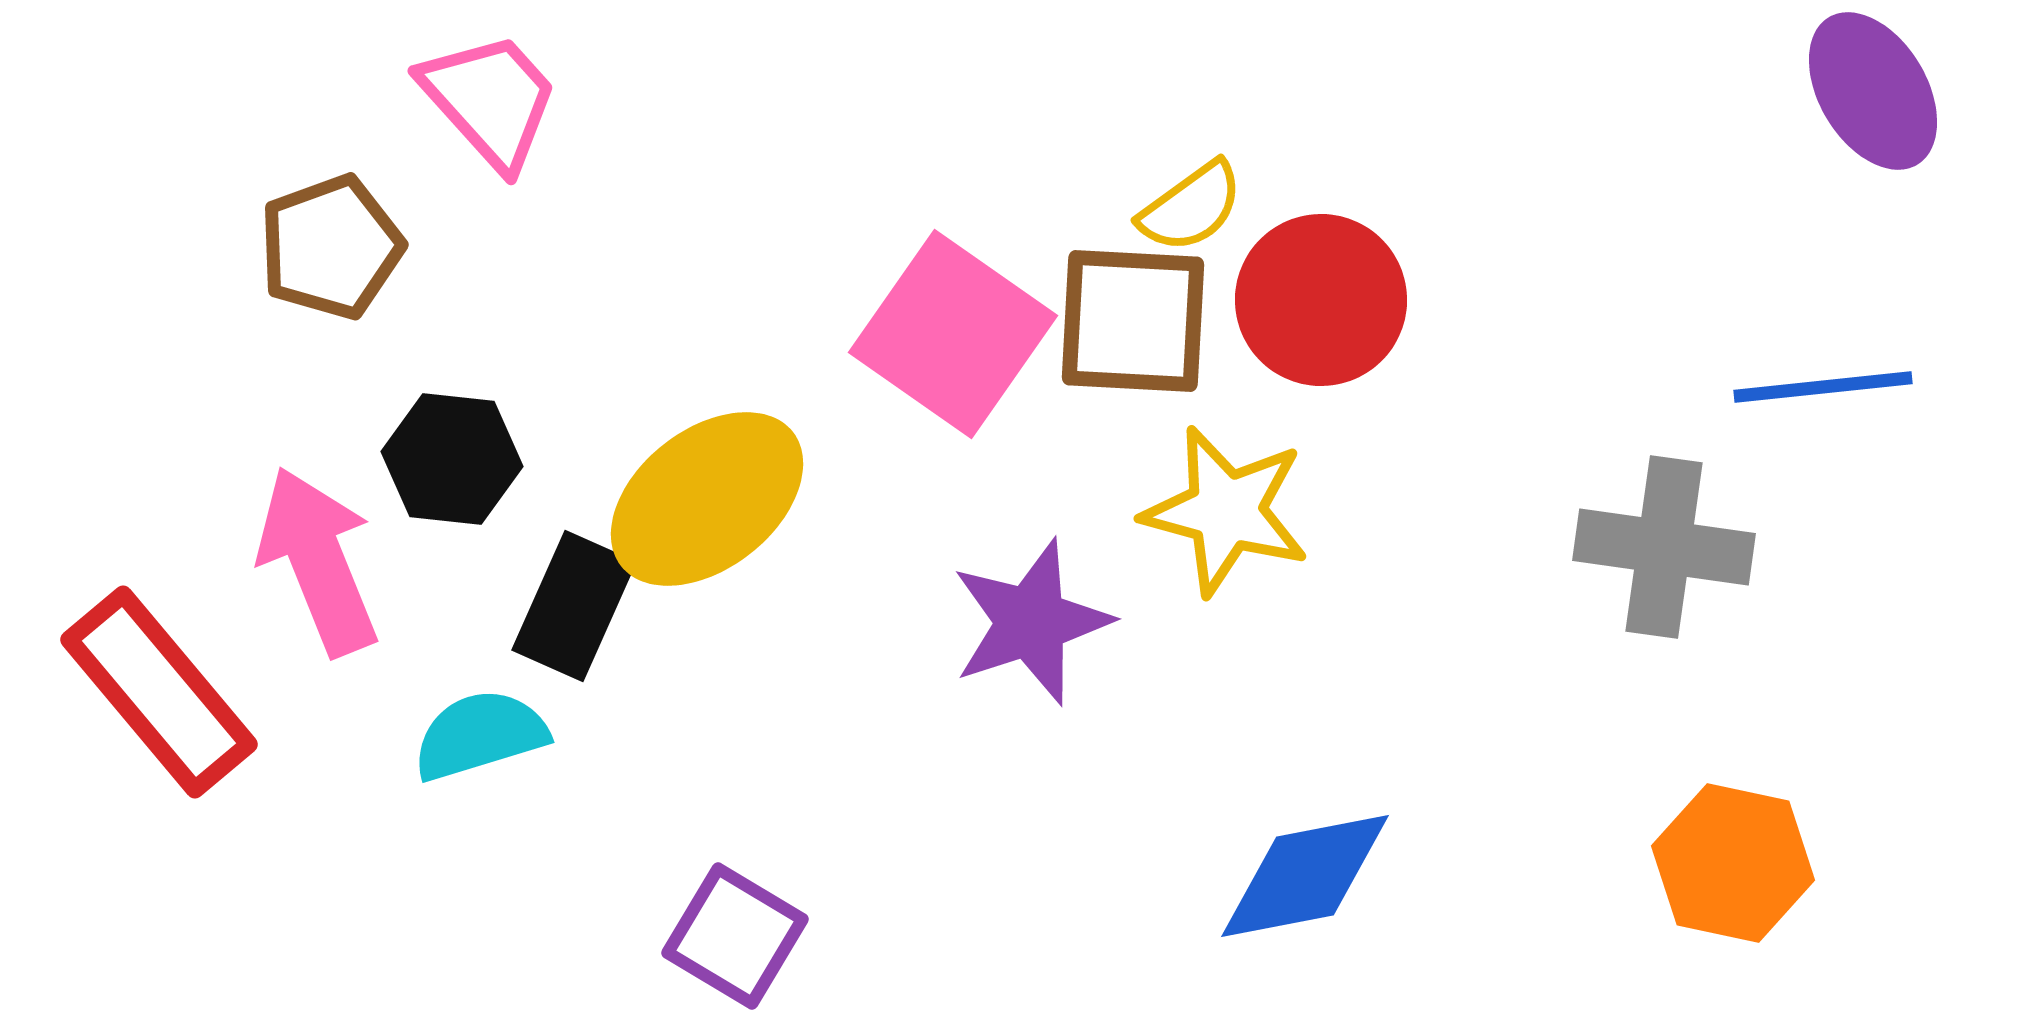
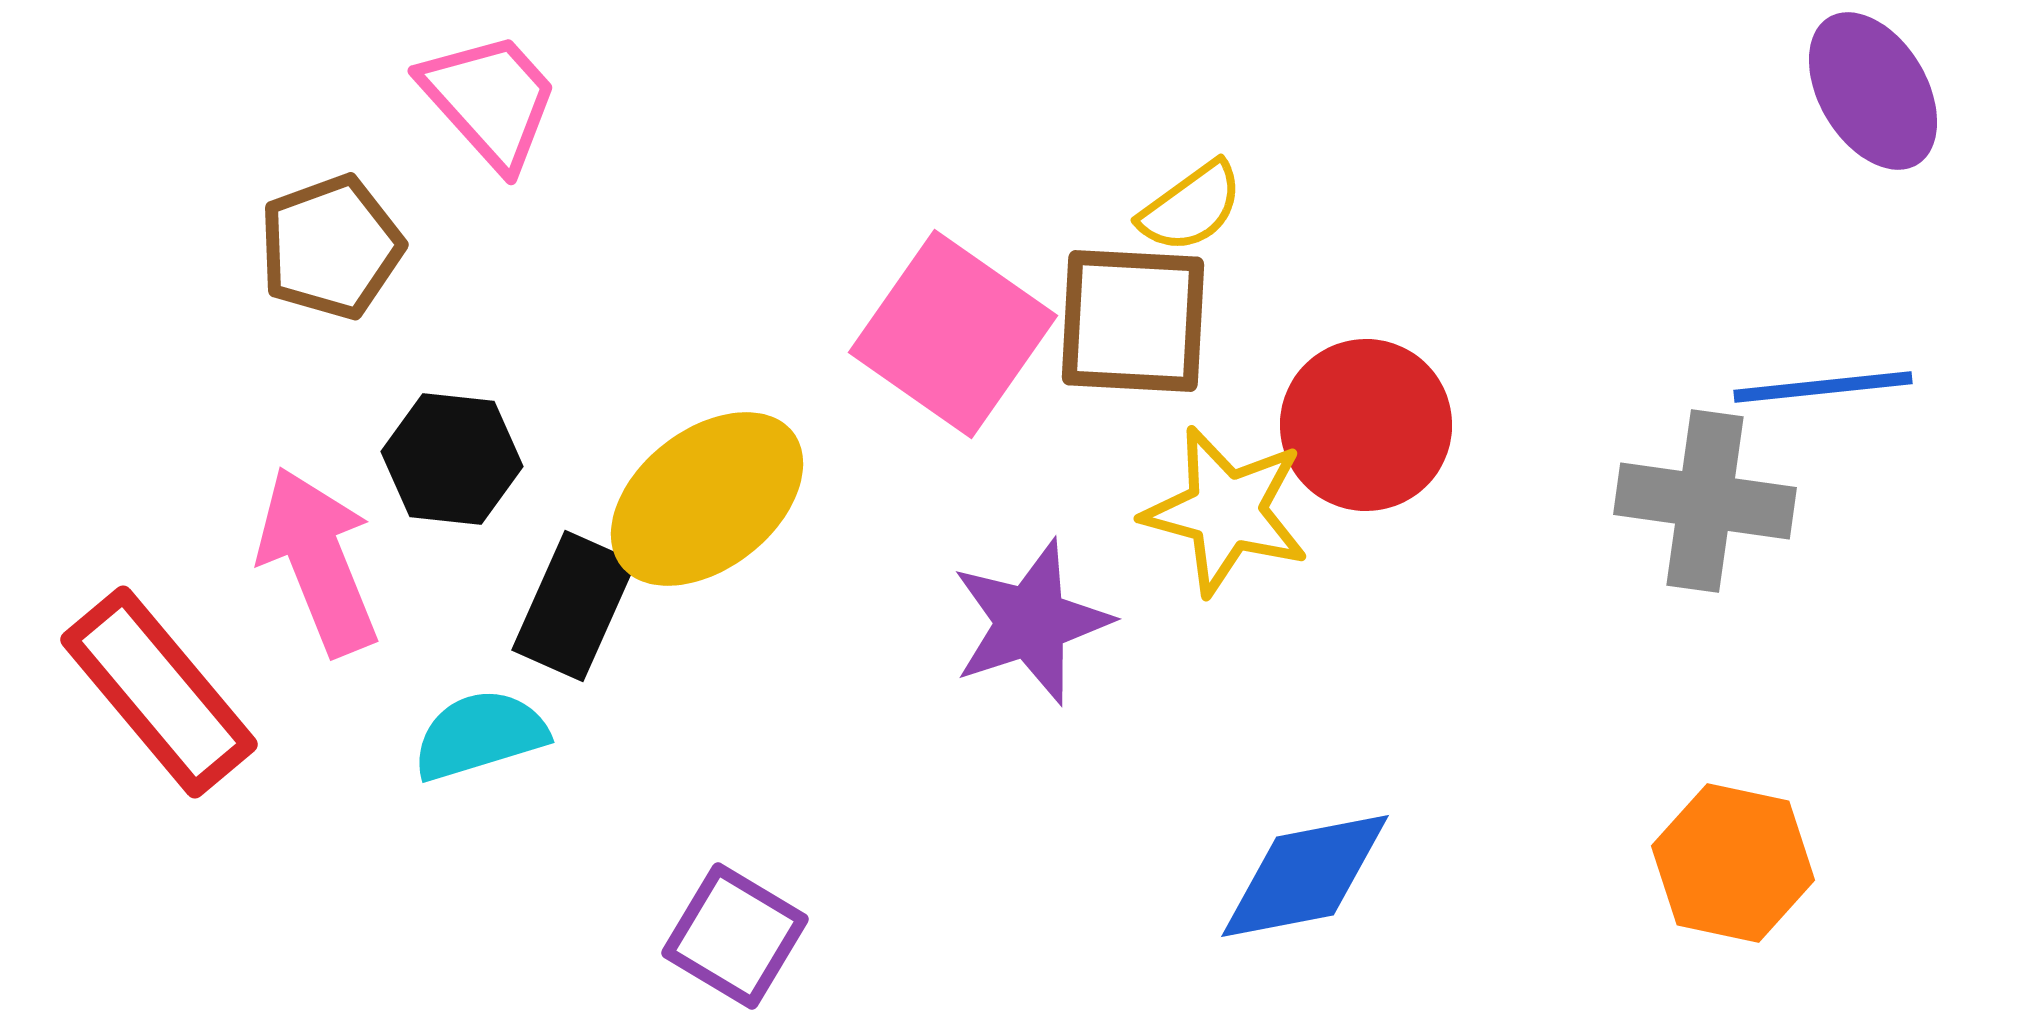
red circle: moved 45 px right, 125 px down
gray cross: moved 41 px right, 46 px up
